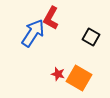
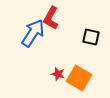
black square: rotated 18 degrees counterclockwise
